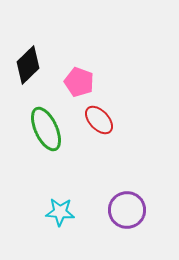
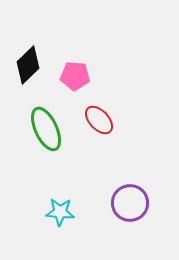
pink pentagon: moved 4 px left, 6 px up; rotated 16 degrees counterclockwise
purple circle: moved 3 px right, 7 px up
